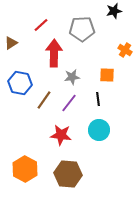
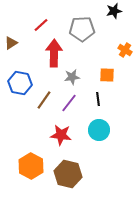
orange hexagon: moved 6 px right, 3 px up
brown hexagon: rotated 8 degrees clockwise
